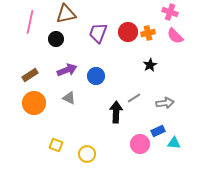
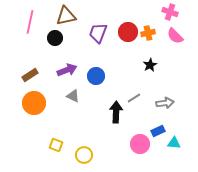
brown triangle: moved 2 px down
black circle: moved 1 px left, 1 px up
gray triangle: moved 4 px right, 2 px up
yellow circle: moved 3 px left, 1 px down
